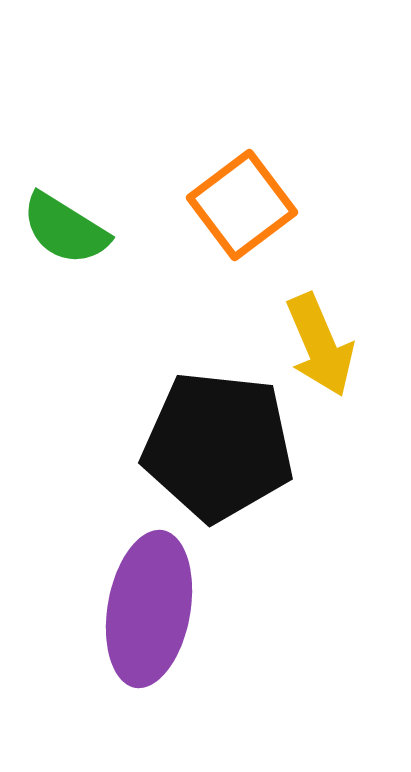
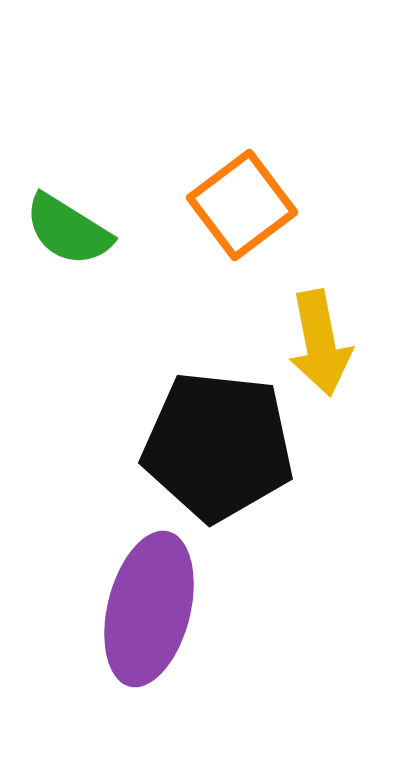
green semicircle: moved 3 px right, 1 px down
yellow arrow: moved 2 px up; rotated 12 degrees clockwise
purple ellipse: rotated 4 degrees clockwise
